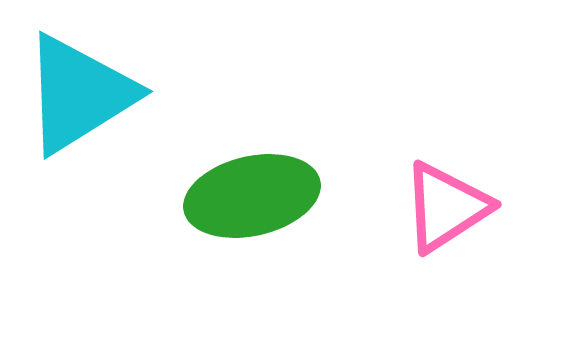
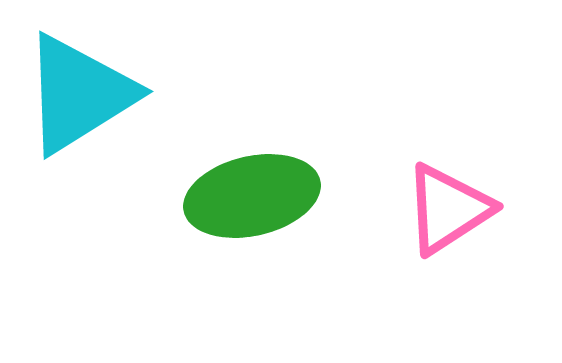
pink triangle: moved 2 px right, 2 px down
